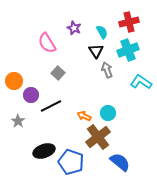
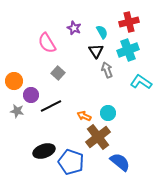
gray star: moved 1 px left, 10 px up; rotated 24 degrees counterclockwise
